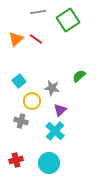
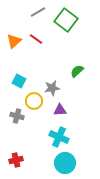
gray line: rotated 21 degrees counterclockwise
green square: moved 2 px left; rotated 20 degrees counterclockwise
orange triangle: moved 2 px left, 2 px down
green semicircle: moved 2 px left, 5 px up
cyan square: rotated 24 degrees counterclockwise
gray star: rotated 21 degrees counterclockwise
yellow circle: moved 2 px right
purple triangle: rotated 40 degrees clockwise
gray cross: moved 4 px left, 5 px up
cyan cross: moved 4 px right, 6 px down; rotated 18 degrees counterclockwise
cyan circle: moved 16 px right
